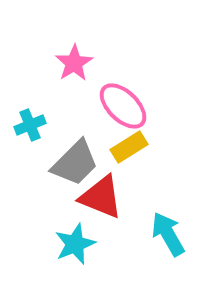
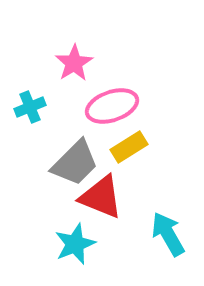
pink ellipse: moved 11 px left; rotated 63 degrees counterclockwise
cyan cross: moved 18 px up
